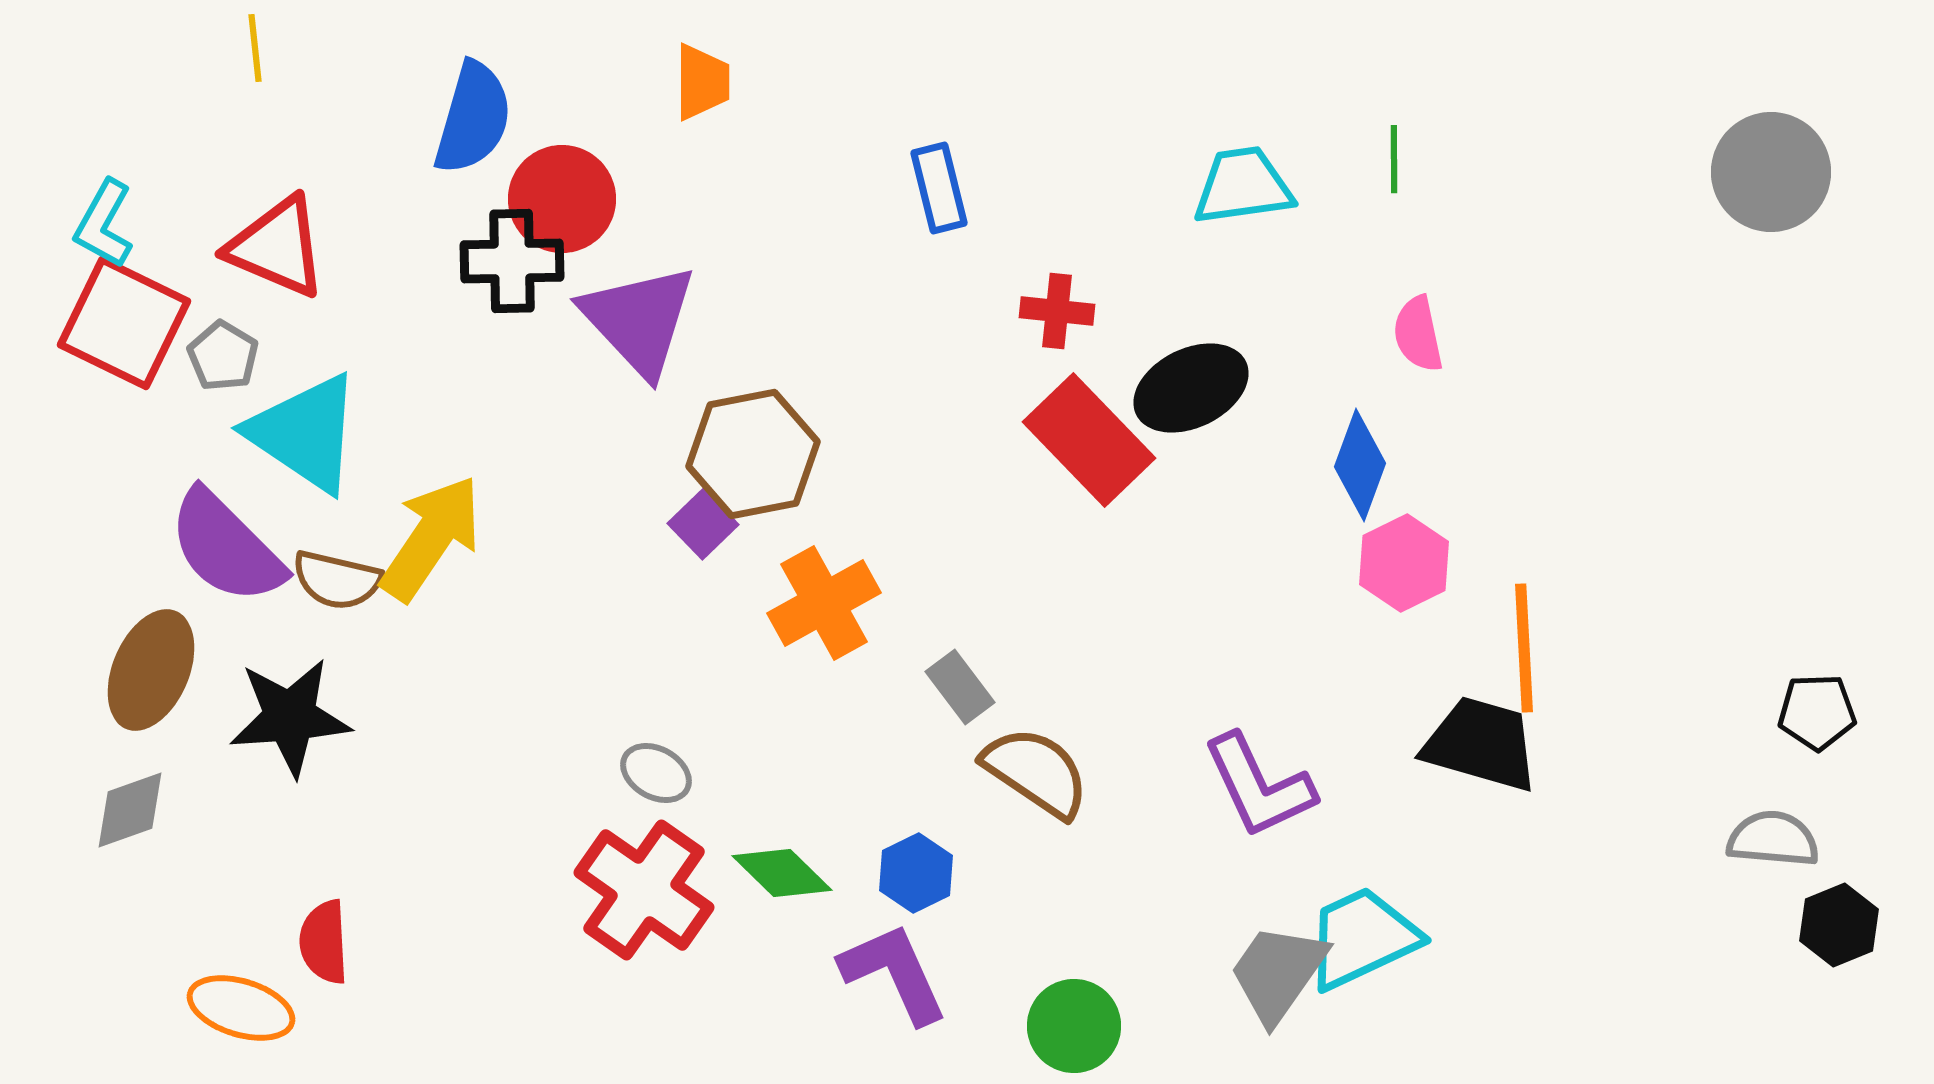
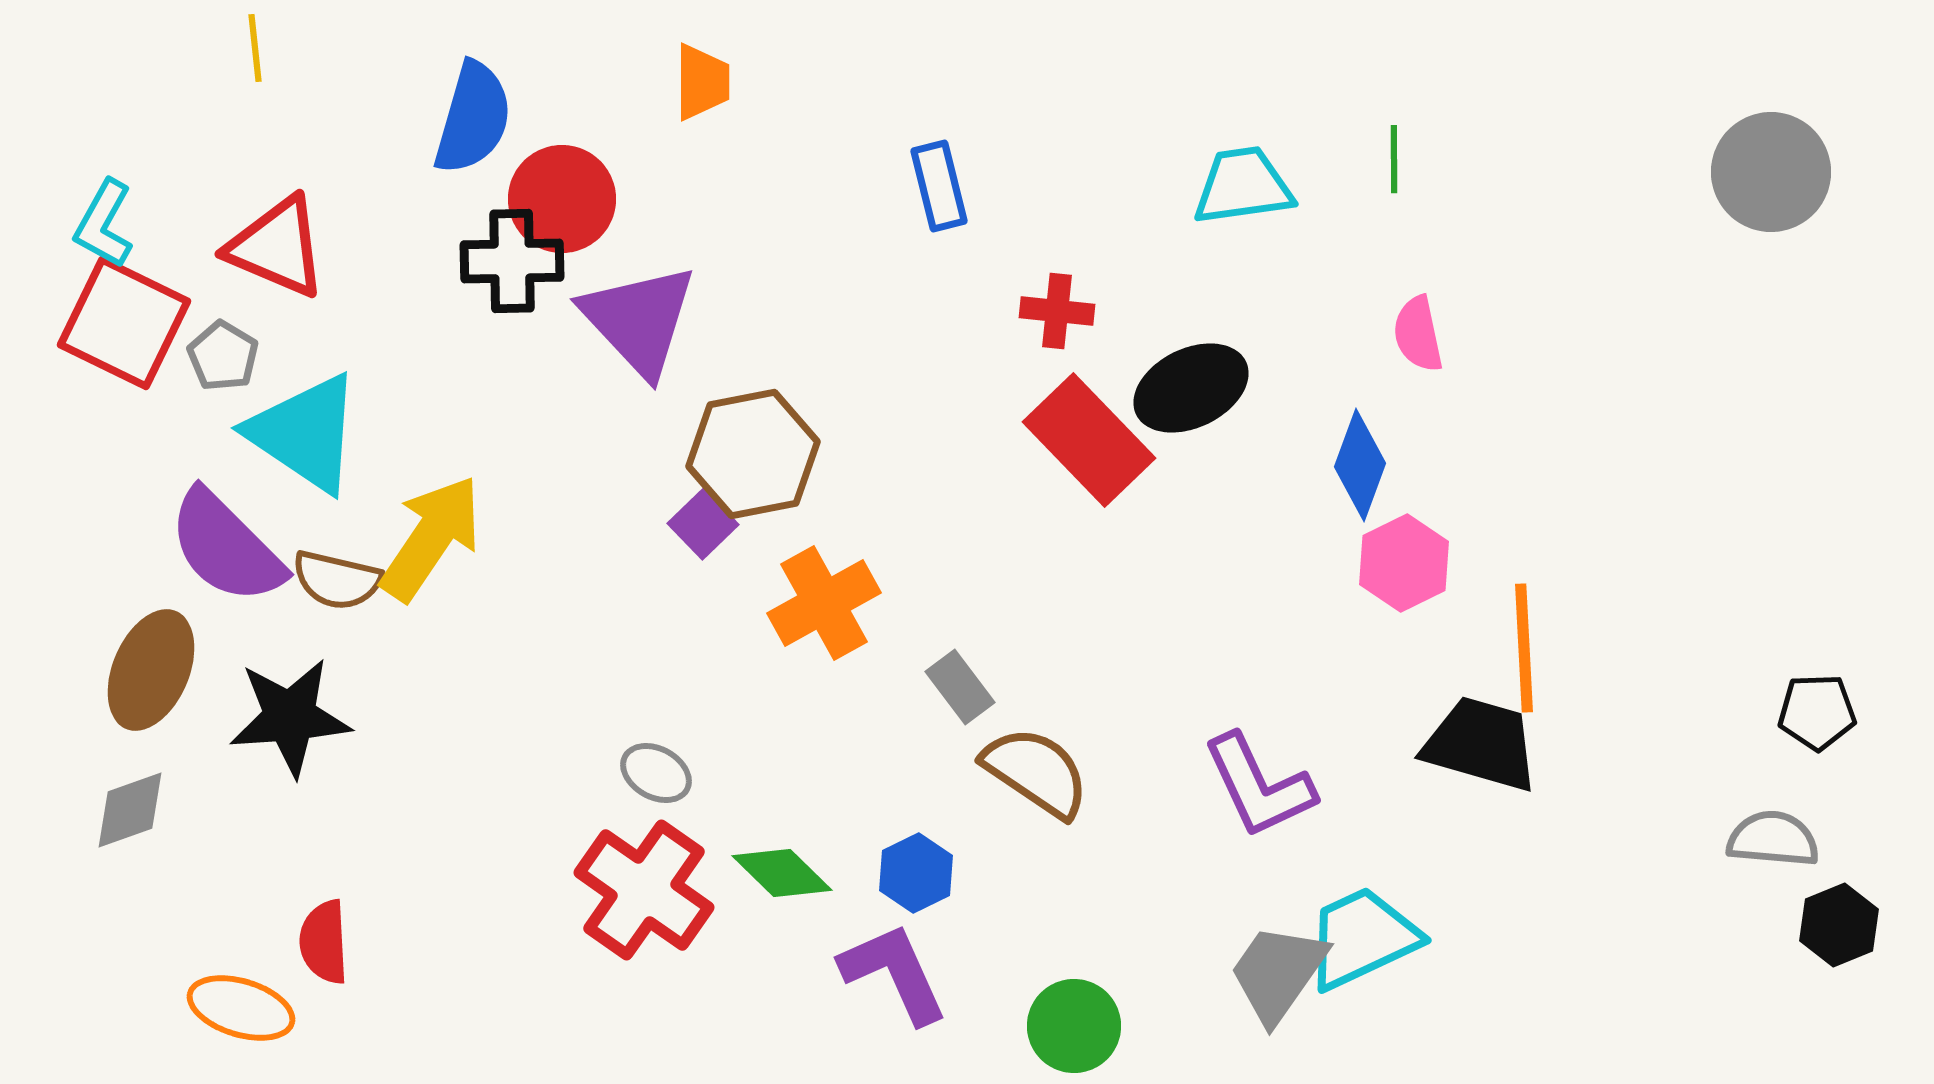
blue rectangle at (939, 188): moved 2 px up
